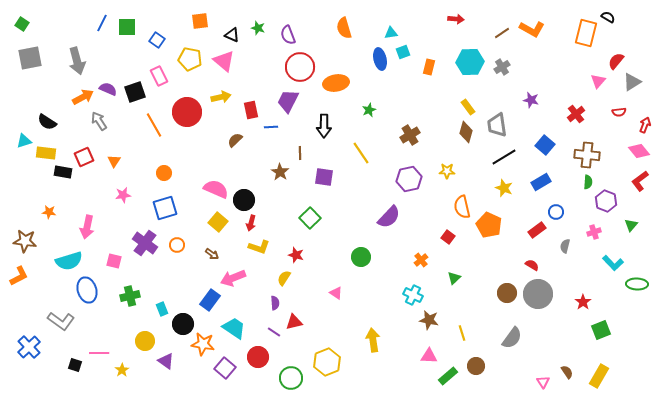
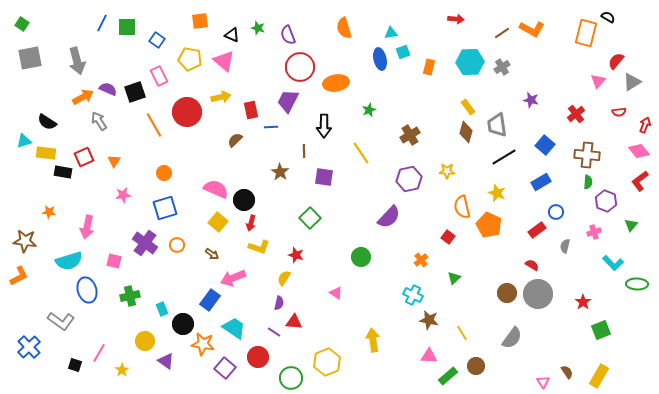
brown line at (300, 153): moved 4 px right, 2 px up
yellow star at (504, 188): moved 7 px left, 5 px down
purple semicircle at (275, 303): moved 4 px right; rotated 16 degrees clockwise
red triangle at (294, 322): rotated 18 degrees clockwise
yellow line at (462, 333): rotated 14 degrees counterclockwise
pink line at (99, 353): rotated 60 degrees counterclockwise
